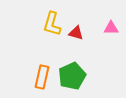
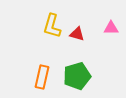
yellow L-shape: moved 2 px down
red triangle: moved 1 px right, 1 px down
green pentagon: moved 5 px right; rotated 8 degrees clockwise
